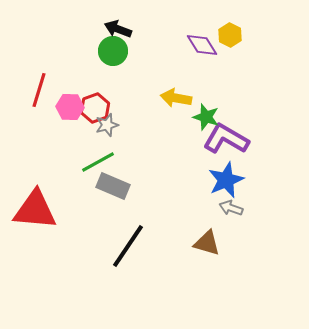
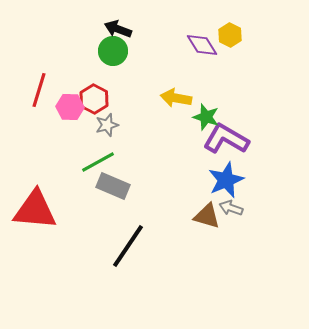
red hexagon: moved 1 px left, 9 px up; rotated 12 degrees counterclockwise
brown triangle: moved 27 px up
